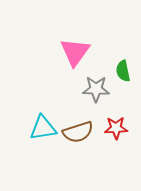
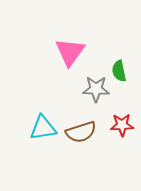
pink triangle: moved 5 px left
green semicircle: moved 4 px left
red star: moved 6 px right, 3 px up
brown semicircle: moved 3 px right
